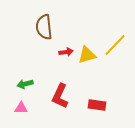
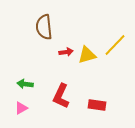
green arrow: rotated 21 degrees clockwise
red L-shape: moved 1 px right
pink triangle: rotated 32 degrees counterclockwise
